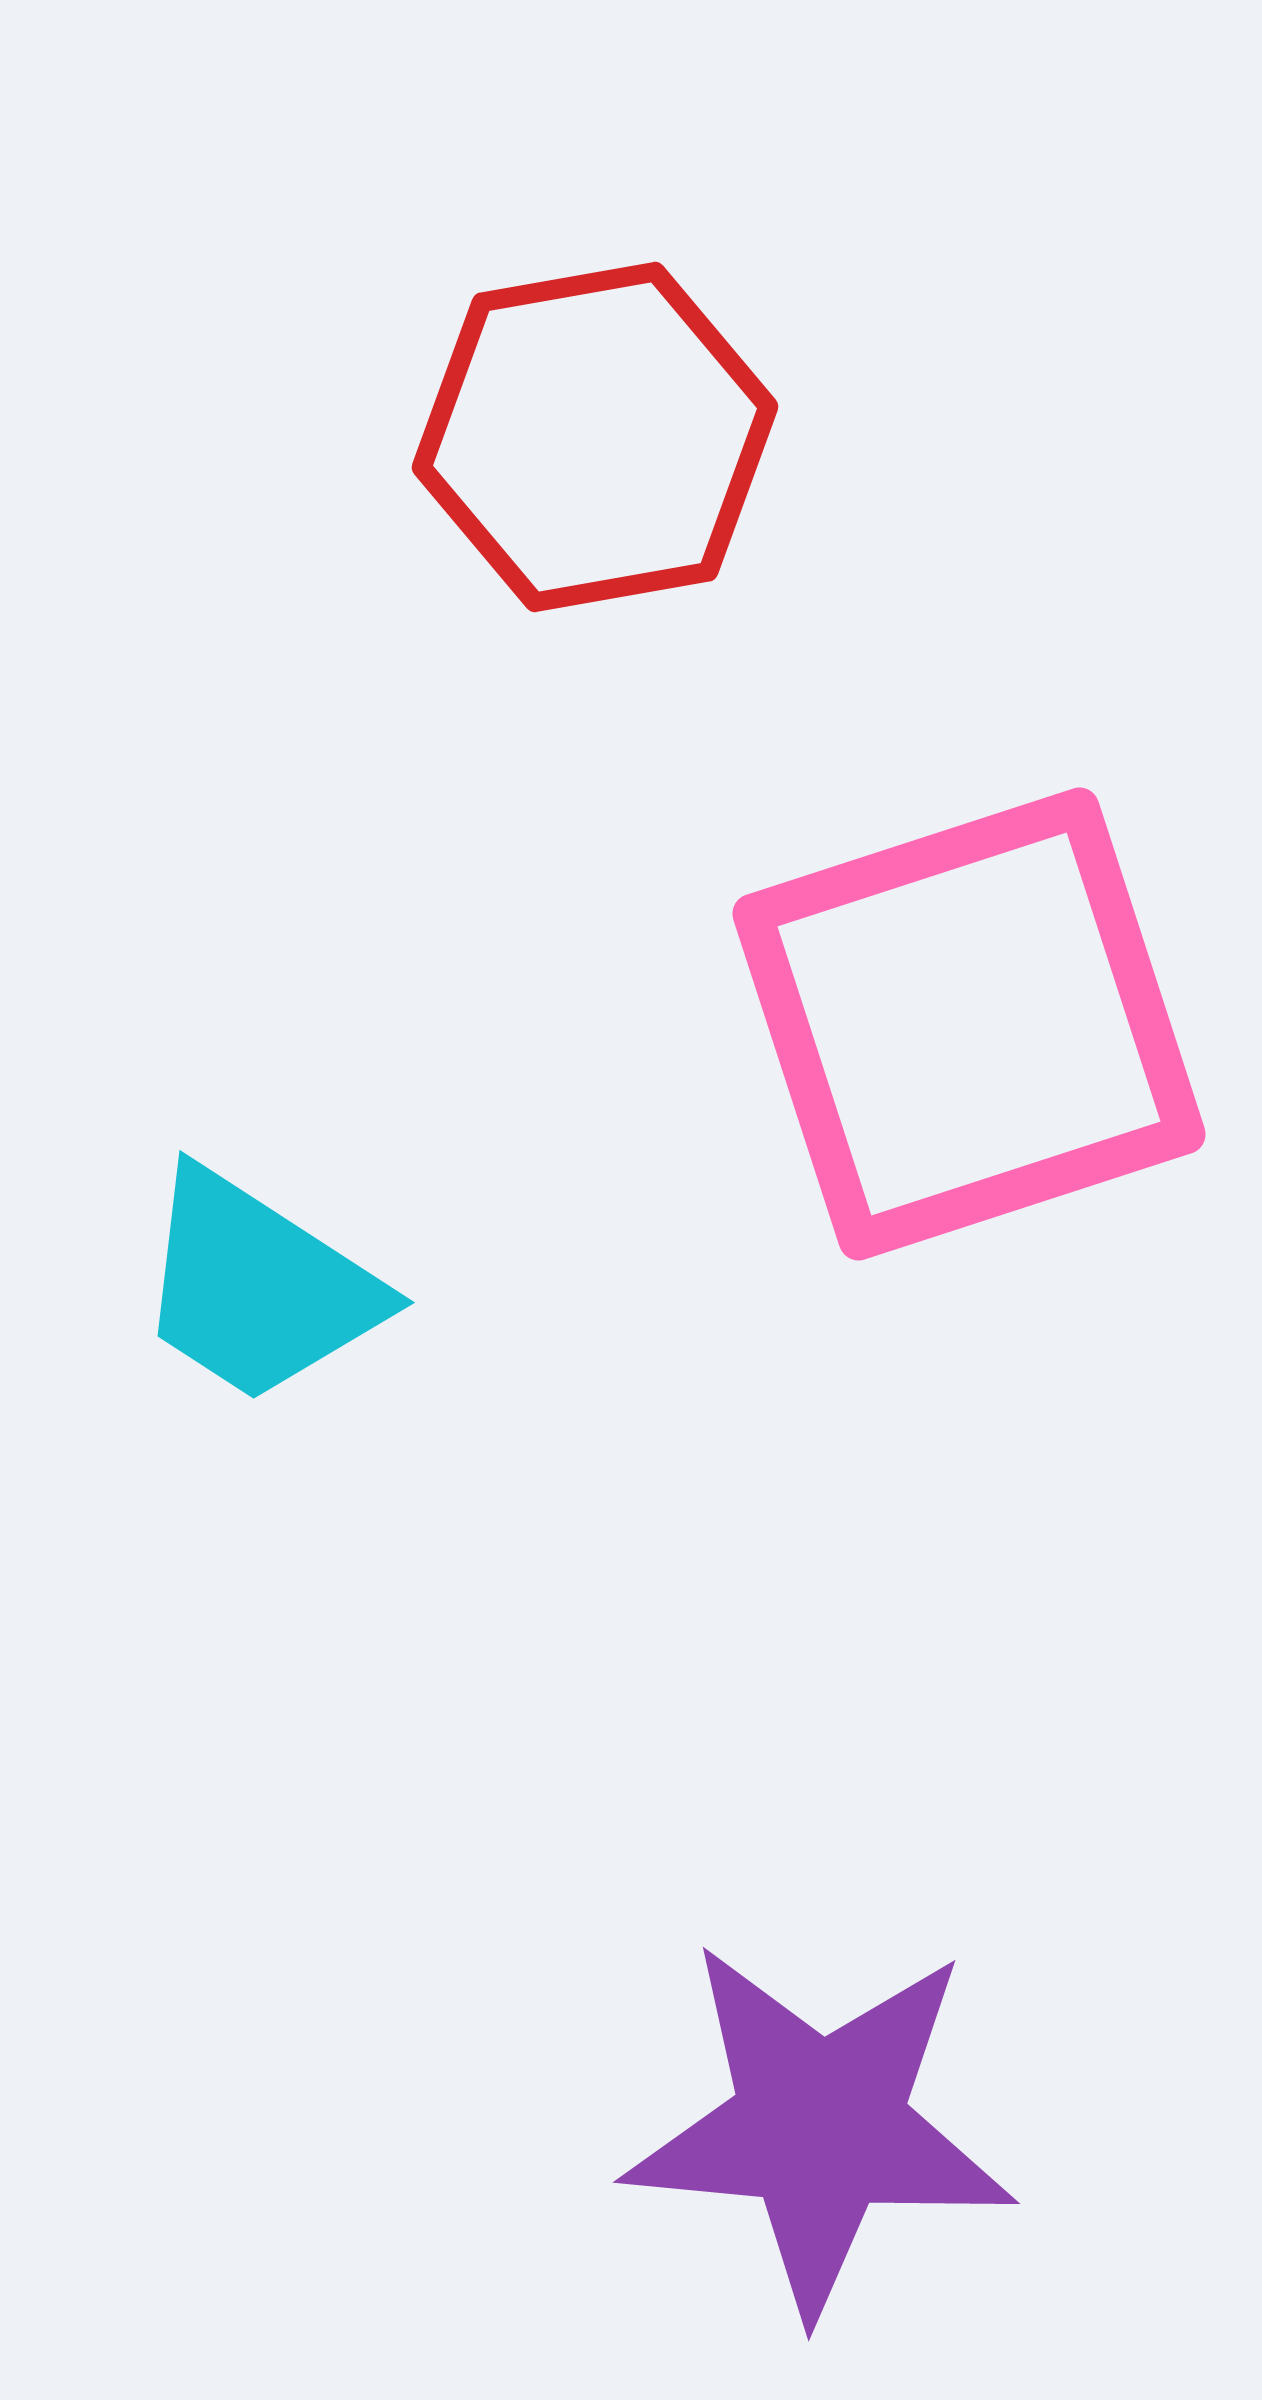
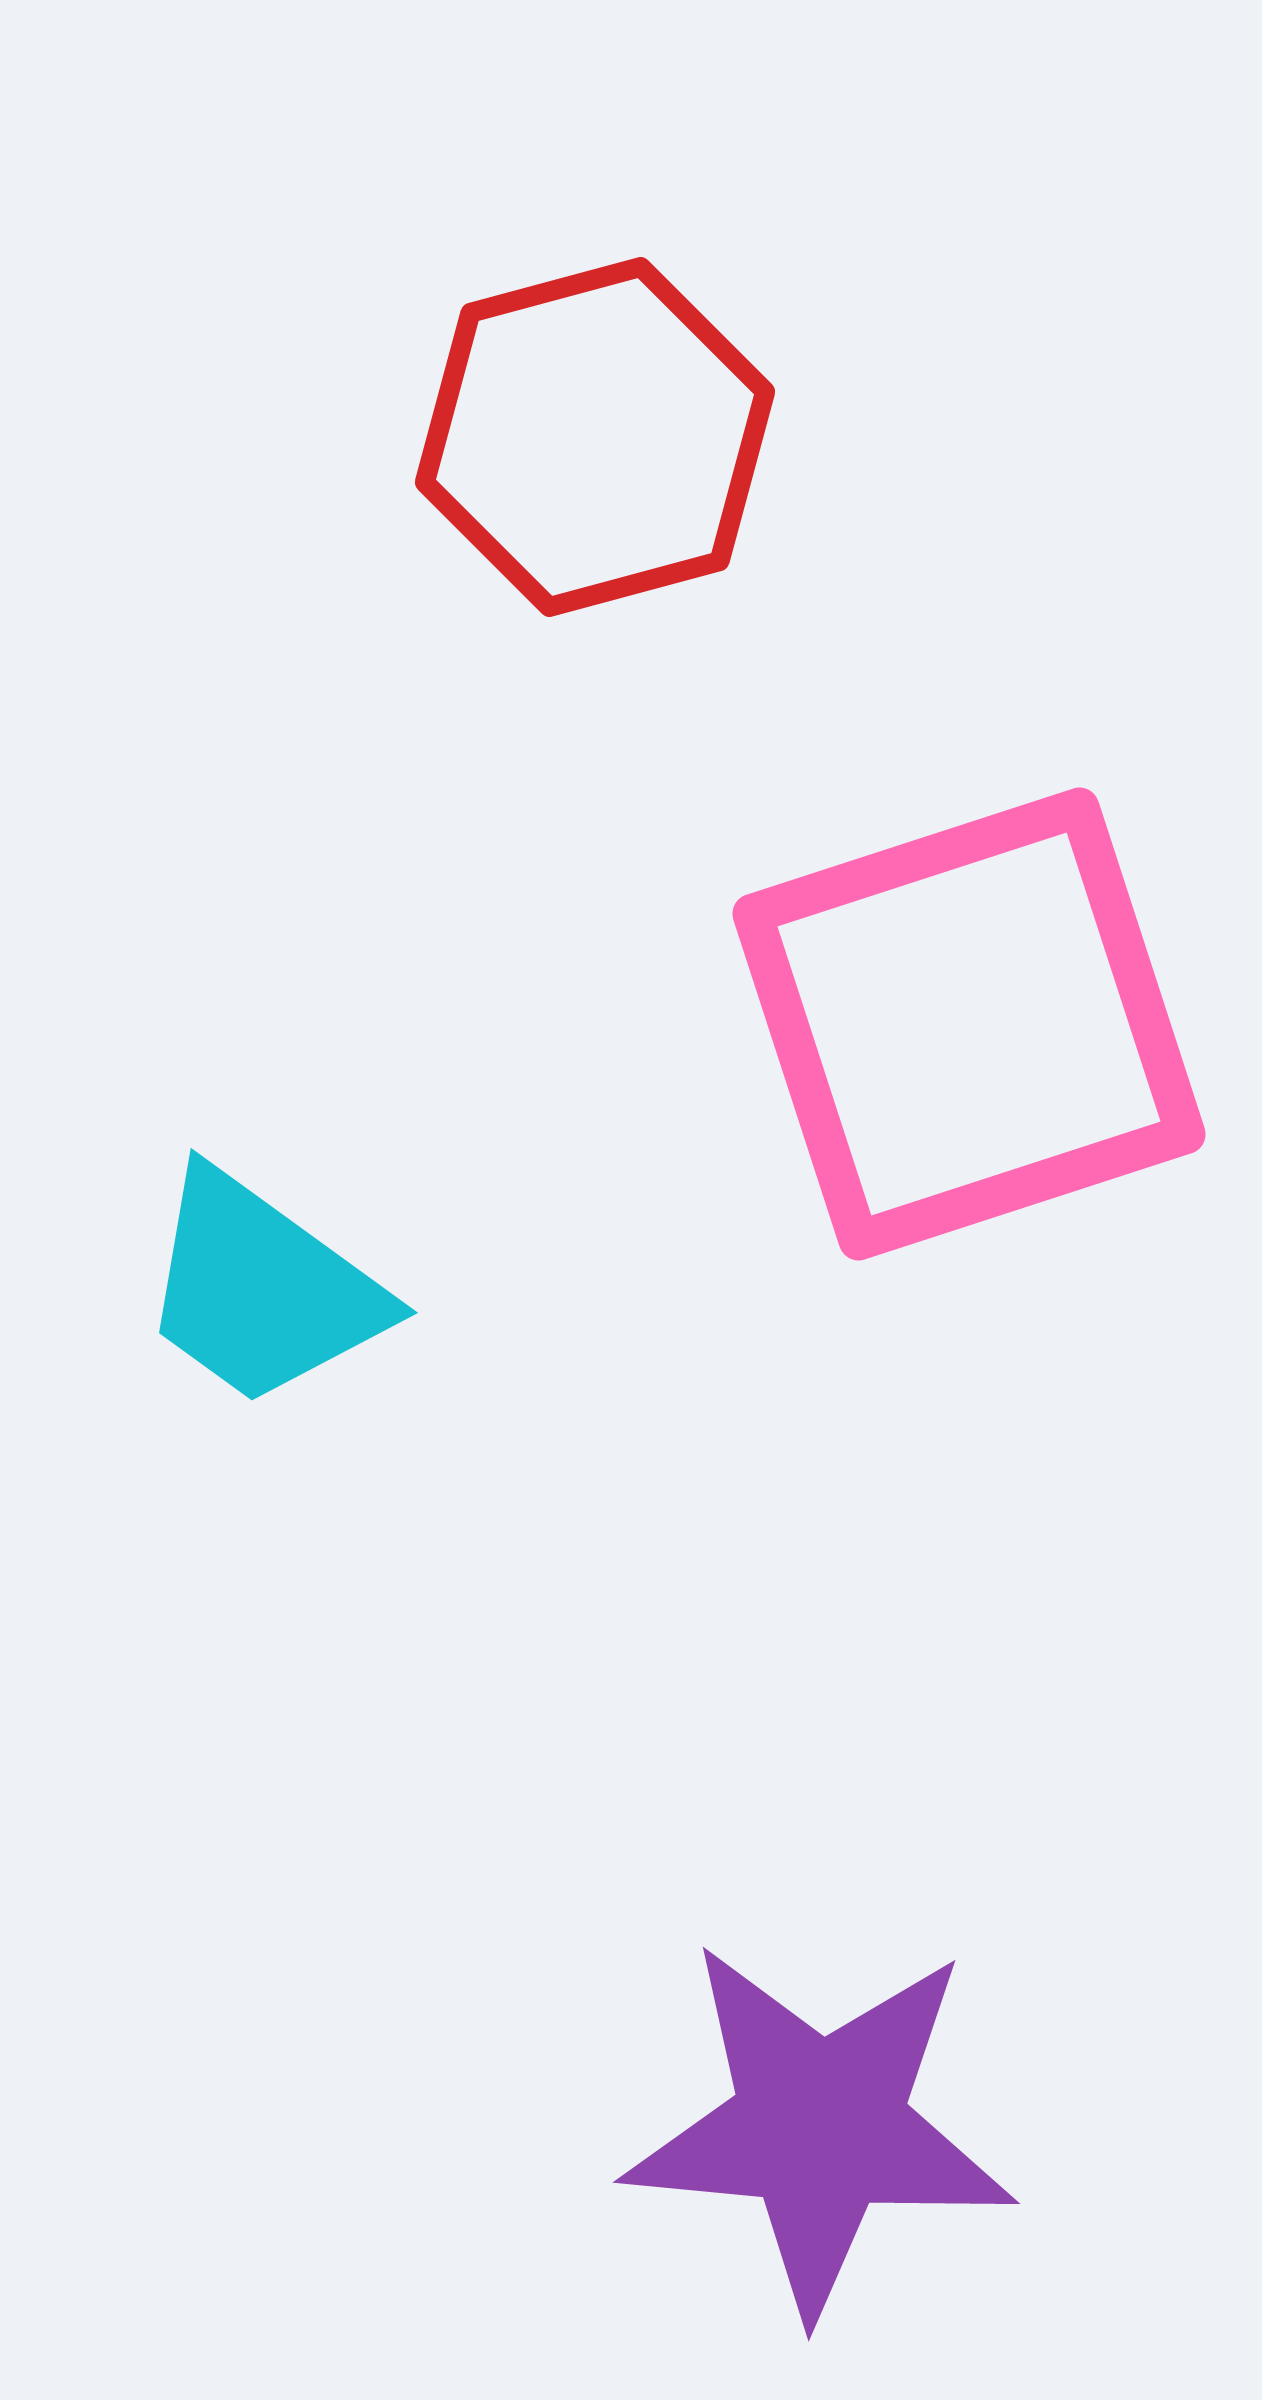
red hexagon: rotated 5 degrees counterclockwise
cyan trapezoid: moved 4 px right, 2 px down; rotated 3 degrees clockwise
